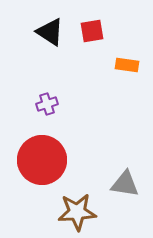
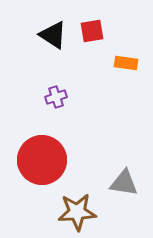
black triangle: moved 3 px right, 3 px down
orange rectangle: moved 1 px left, 2 px up
purple cross: moved 9 px right, 7 px up
gray triangle: moved 1 px left, 1 px up
